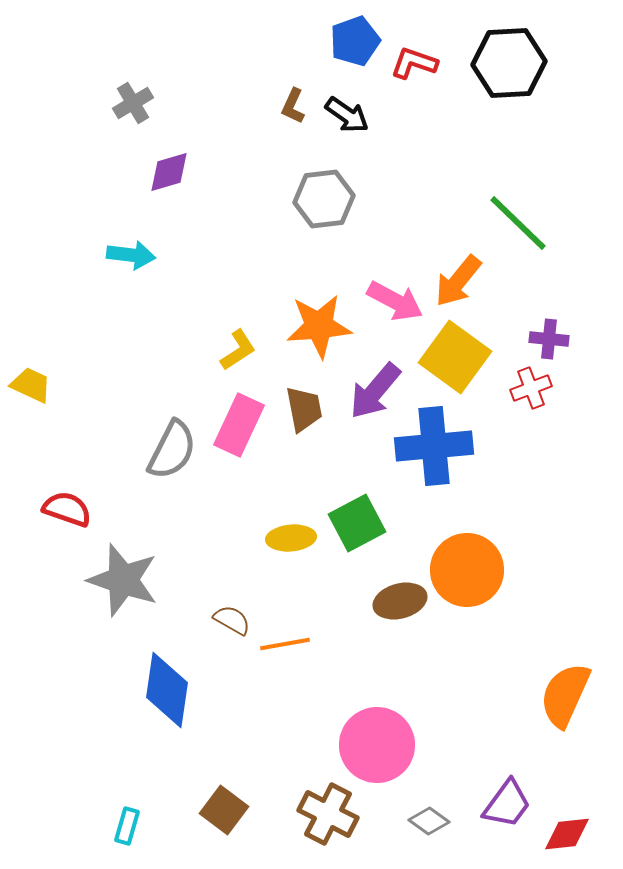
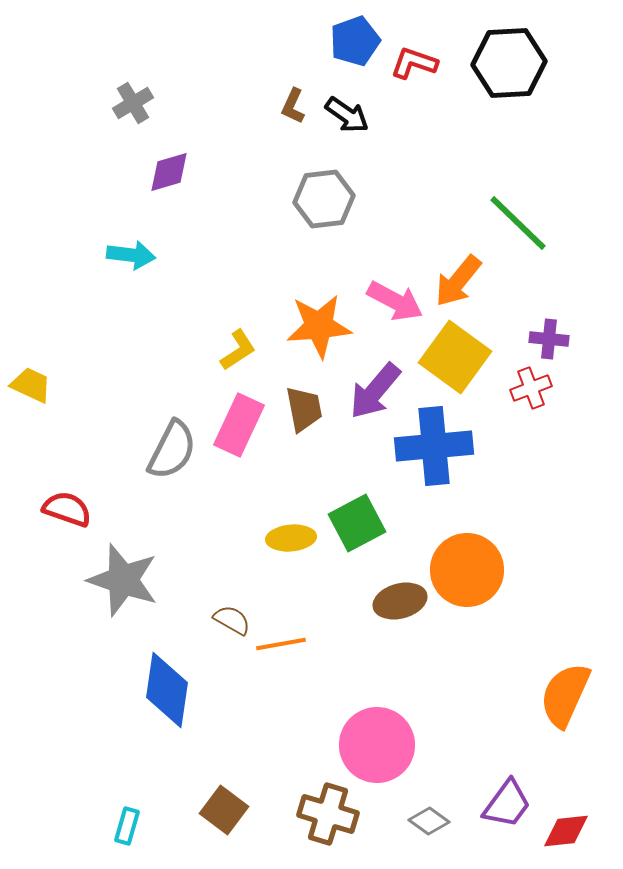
orange line: moved 4 px left
brown cross: rotated 10 degrees counterclockwise
red diamond: moved 1 px left, 3 px up
